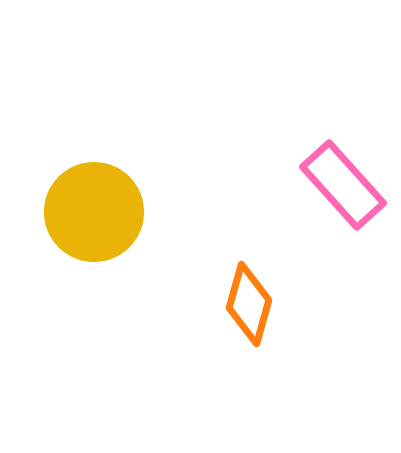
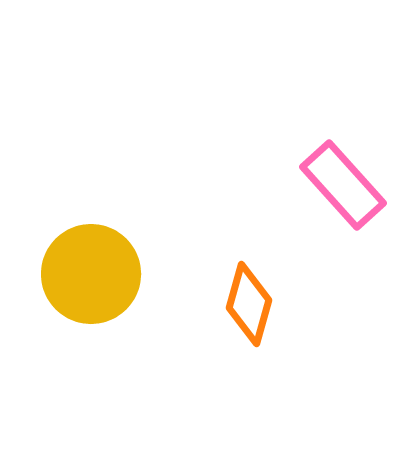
yellow circle: moved 3 px left, 62 px down
